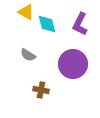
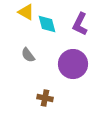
gray semicircle: rotated 21 degrees clockwise
brown cross: moved 4 px right, 8 px down
